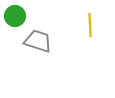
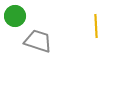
yellow line: moved 6 px right, 1 px down
